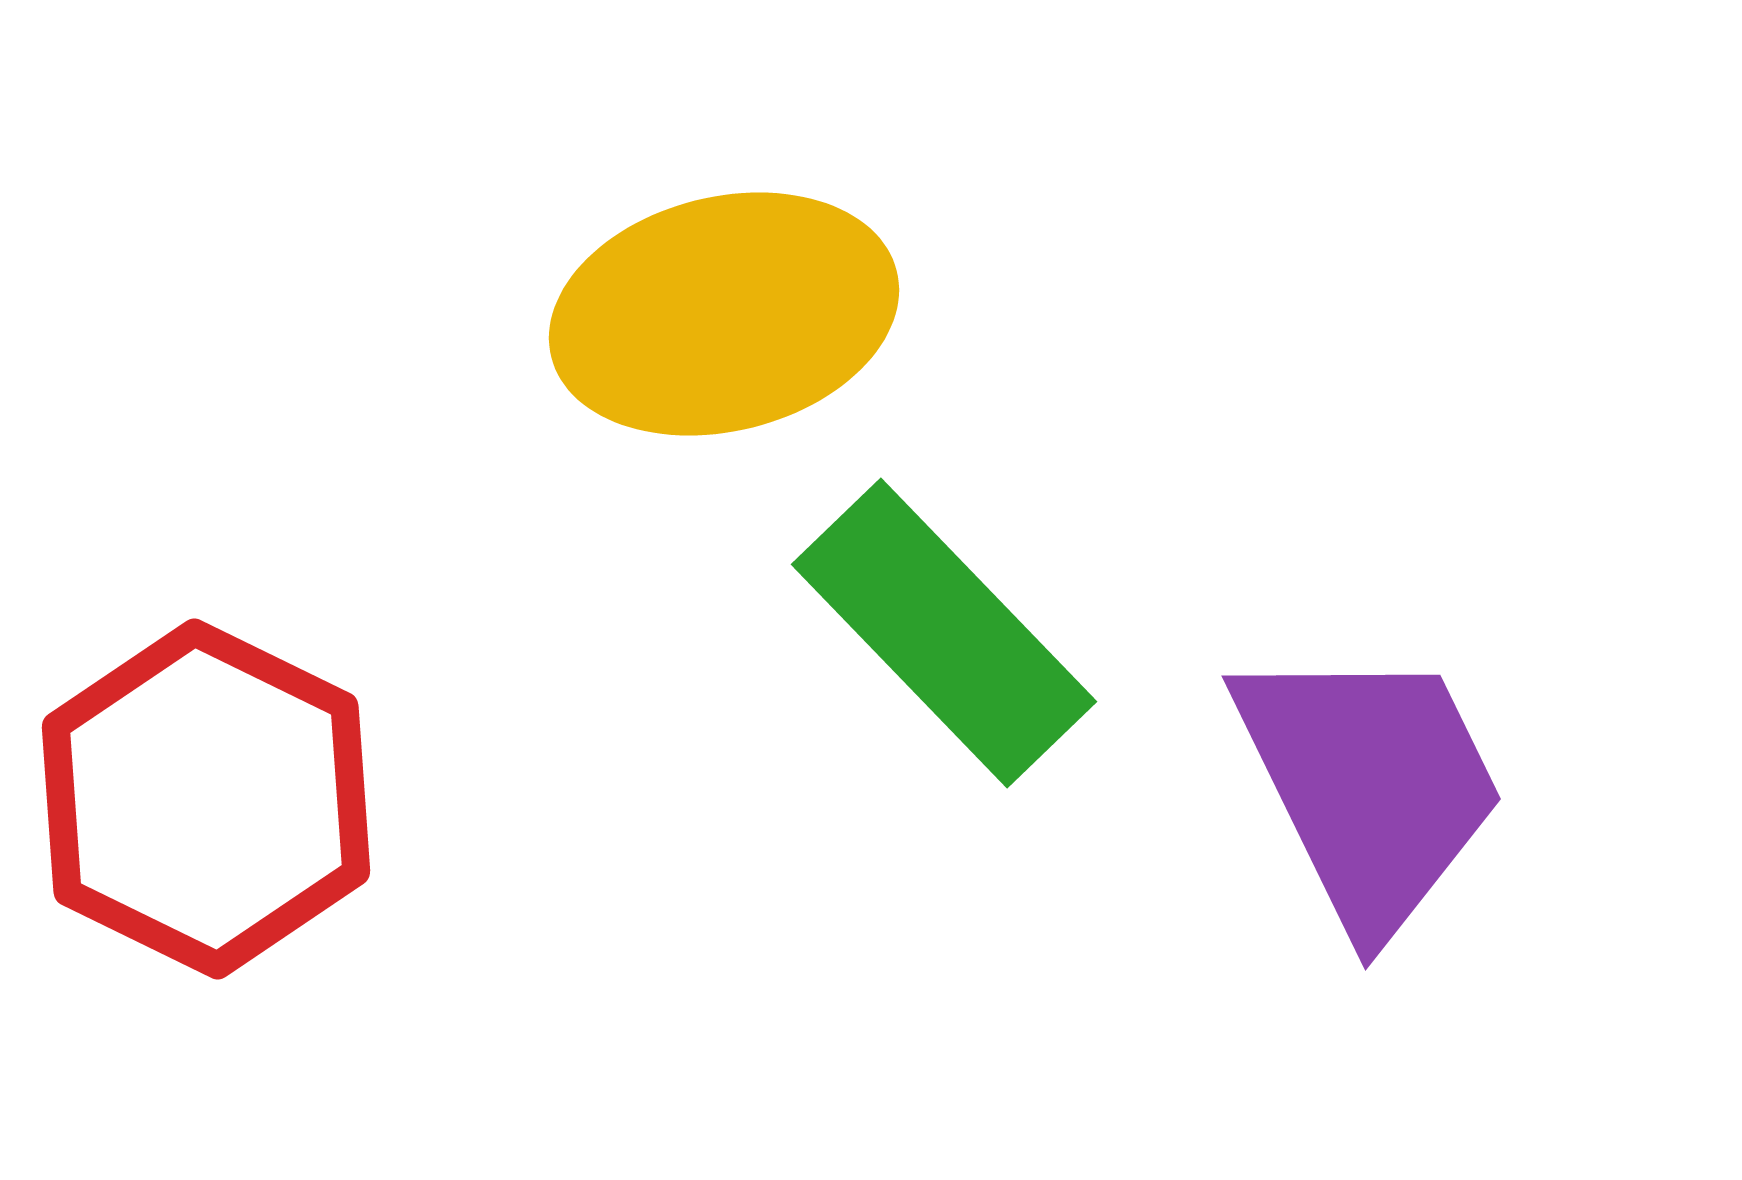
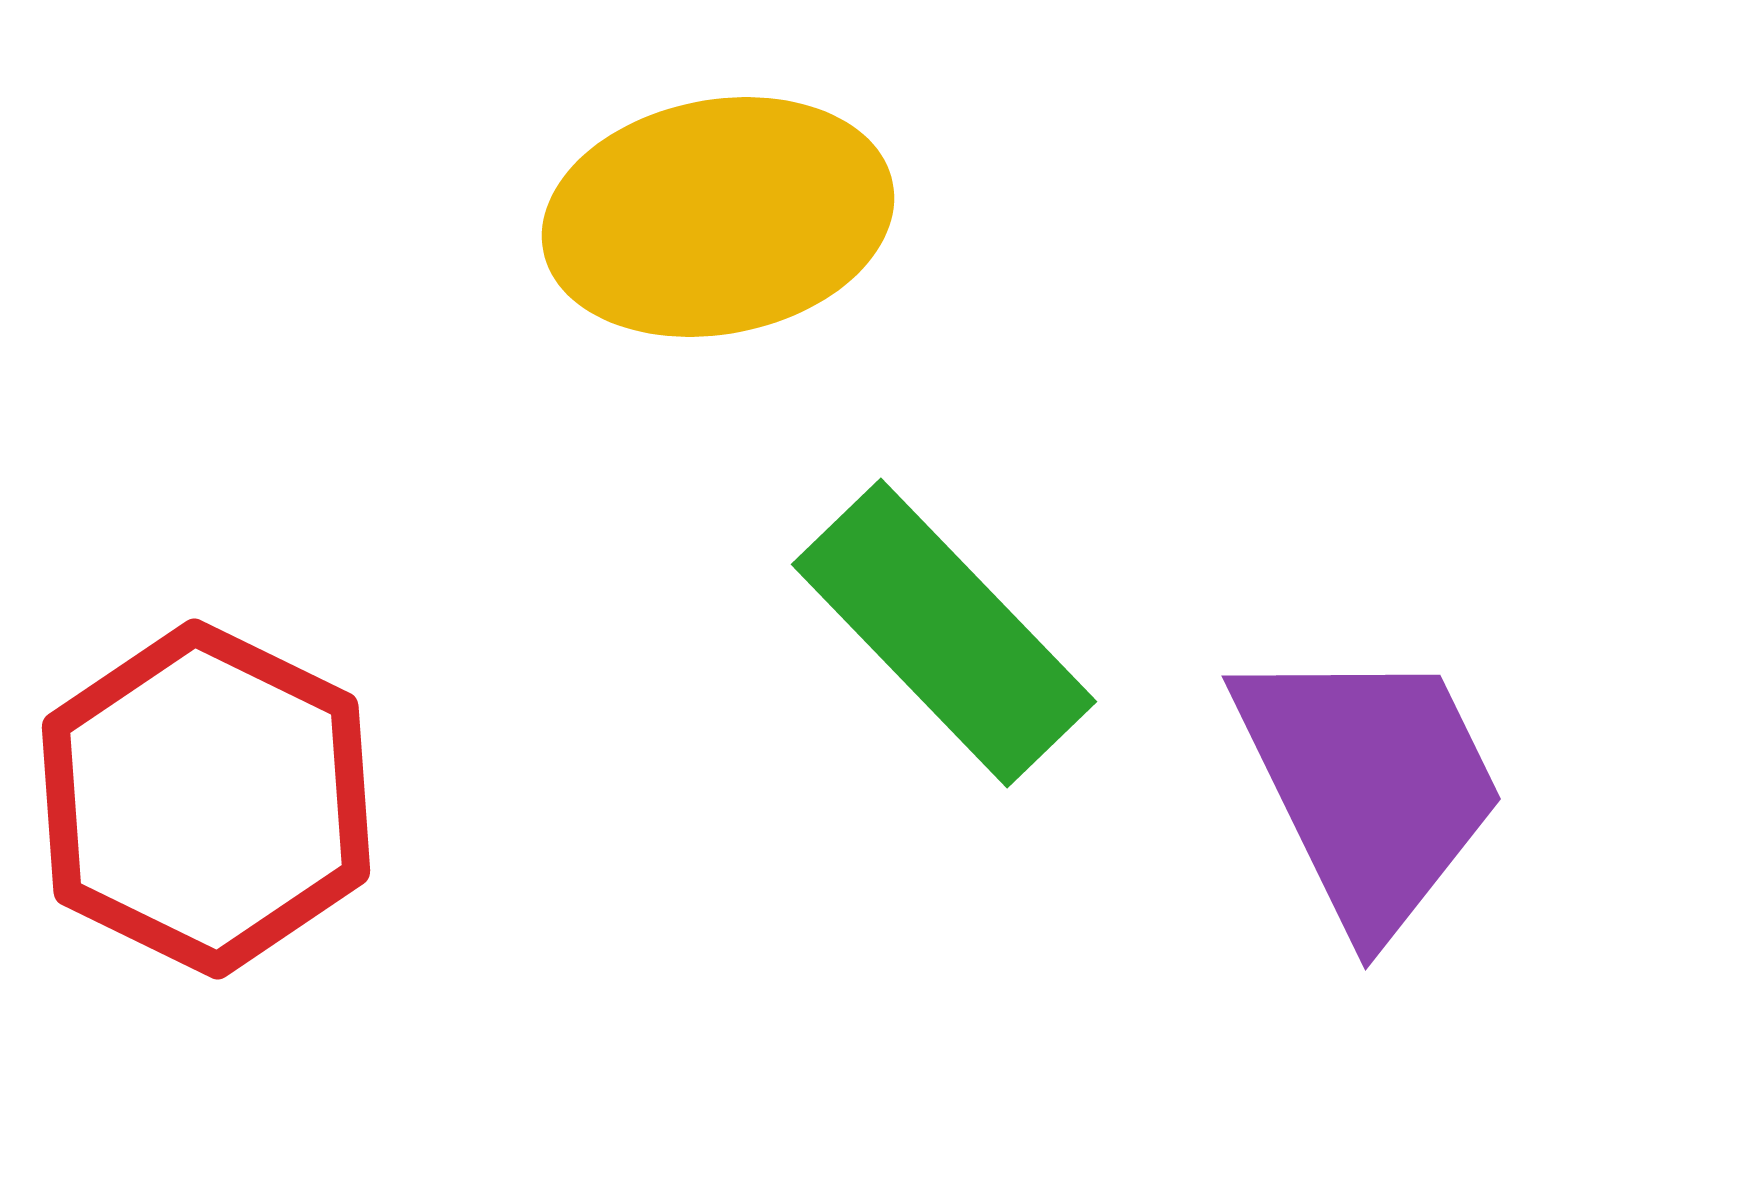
yellow ellipse: moved 6 px left, 97 px up; rotated 3 degrees clockwise
